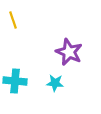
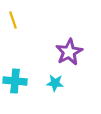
purple star: rotated 20 degrees clockwise
